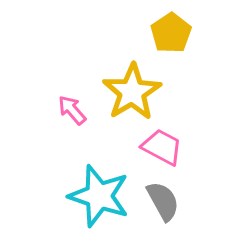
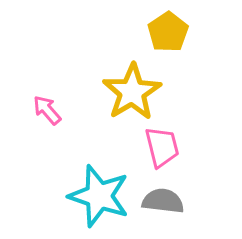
yellow pentagon: moved 3 px left, 1 px up
pink arrow: moved 25 px left
pink trapezoid: rotated 48 degrees clockwise
gray semicircle: rotated 54 degrees counterclockwise
